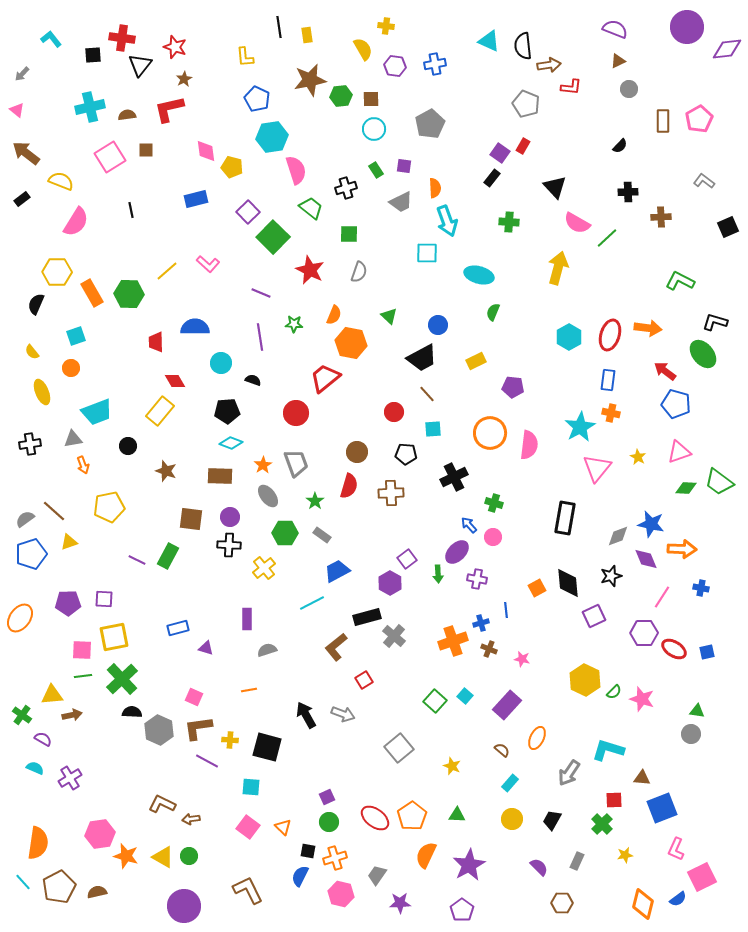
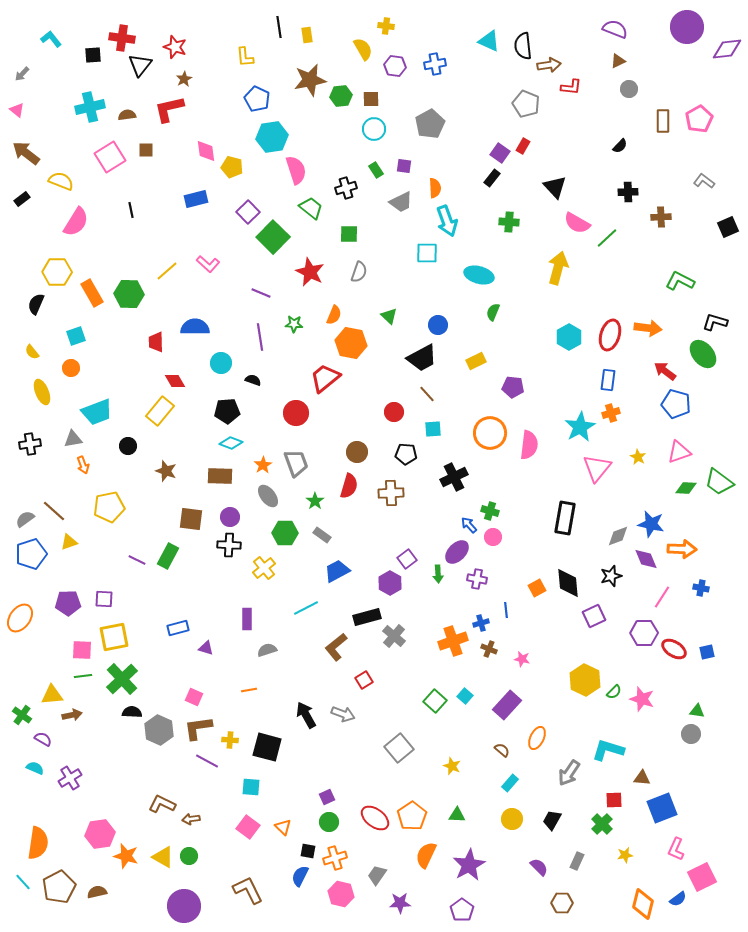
red star at (310, 270): moved 2 px down
orange cross at (611, 413): rotated 30 degrees counterclockwise
green cross at (494, 503): moved 4 px left, 8 px down
cyan line at (312, 603): moved 6 px left, 5 px down
